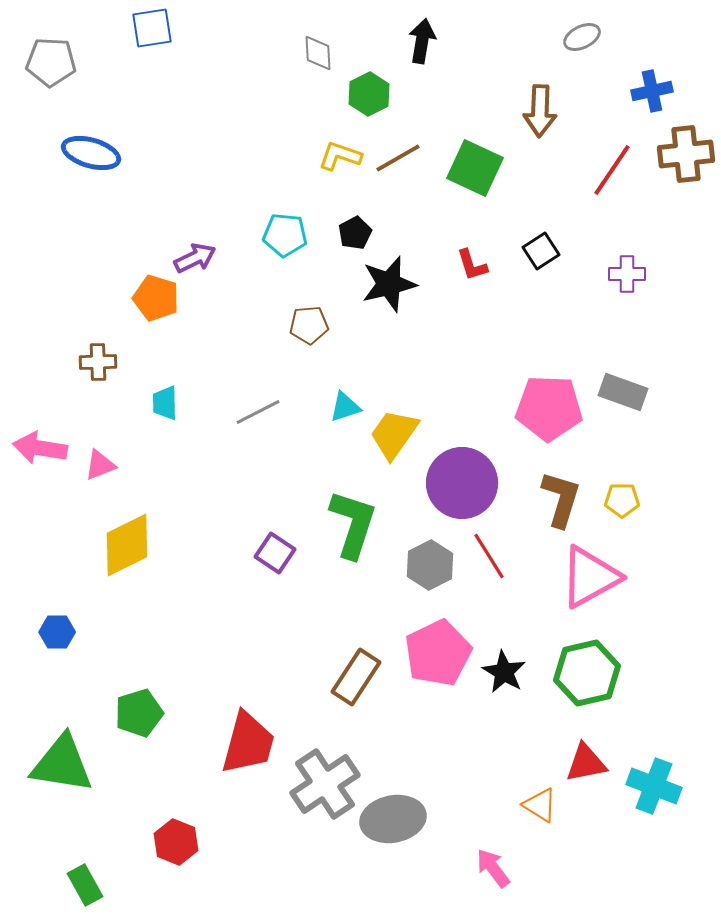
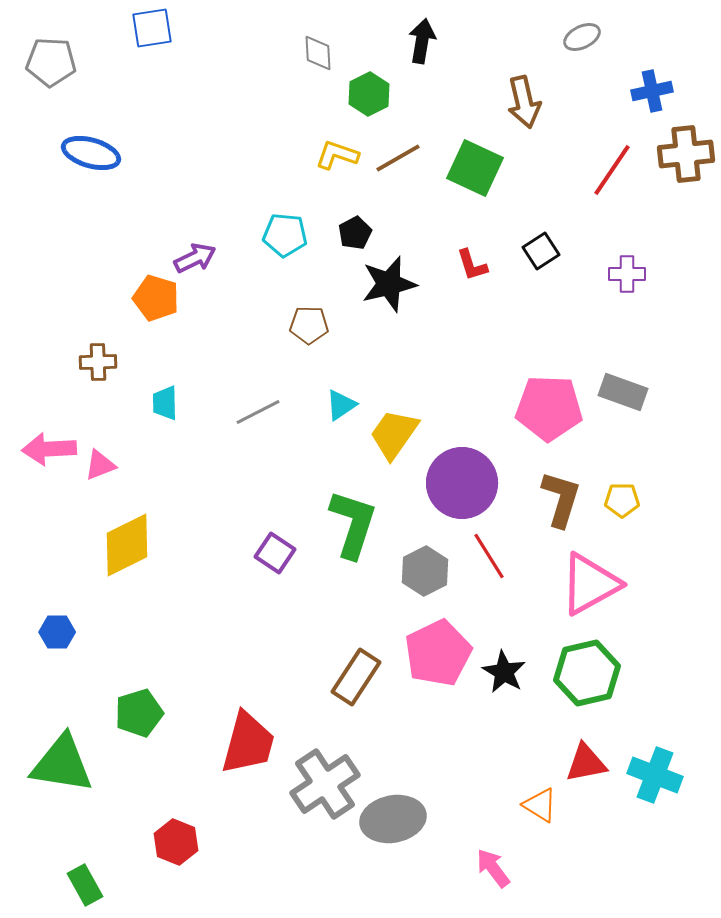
brown arrow at (540, 111): moved 16 px left, 9 px up; rotated 15 degrees counterclockwise
yellow L-shape at (340, 156): moved 3 px left, 1 px up
brown pentagon at (309, 325): rotated 6 degrees clockwise
cyan triangle at (345, 407): moved 4 px left, 2 px up; rotated 16 degrees counterclockwise
pink arrow at (40, 448): moved 9 px right, 1 px down; rotated 12 degrees counterclockwise
gray hexagon at (430, 565): moved 5 px left, 6 px down
pink triangle at (590, 577): moved 7 px down
cyan cross at (654, 786): moved 1 px right, 11 px up
